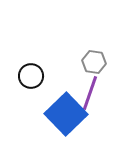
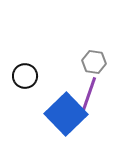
black circle: moved 6 px left
purple line: moved 1 px left, 1 px down
